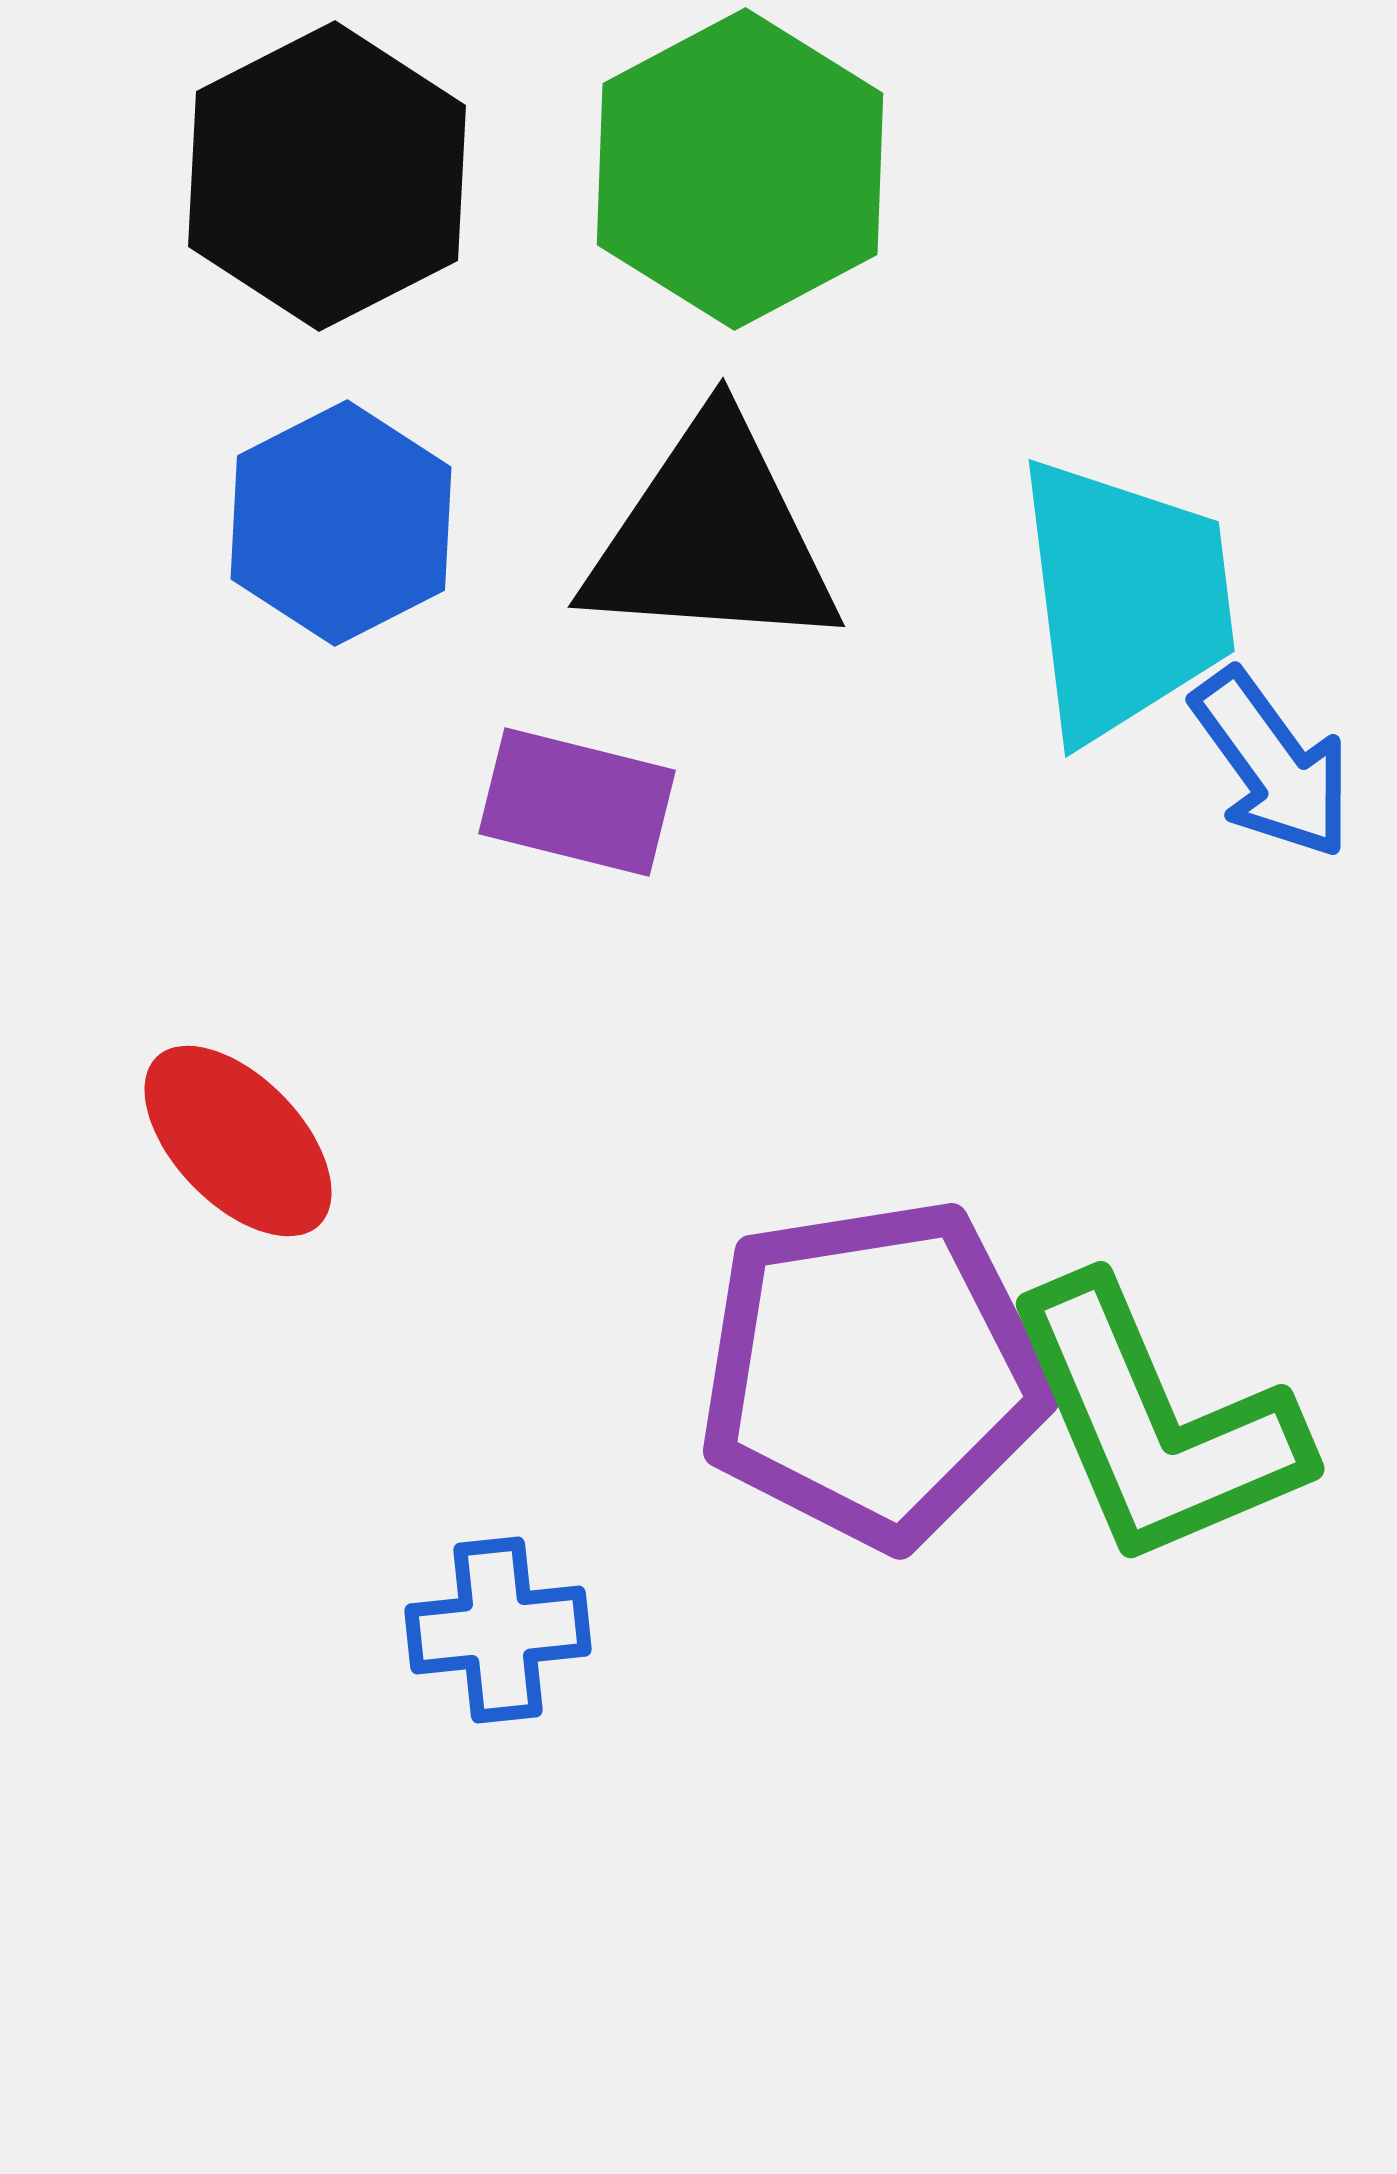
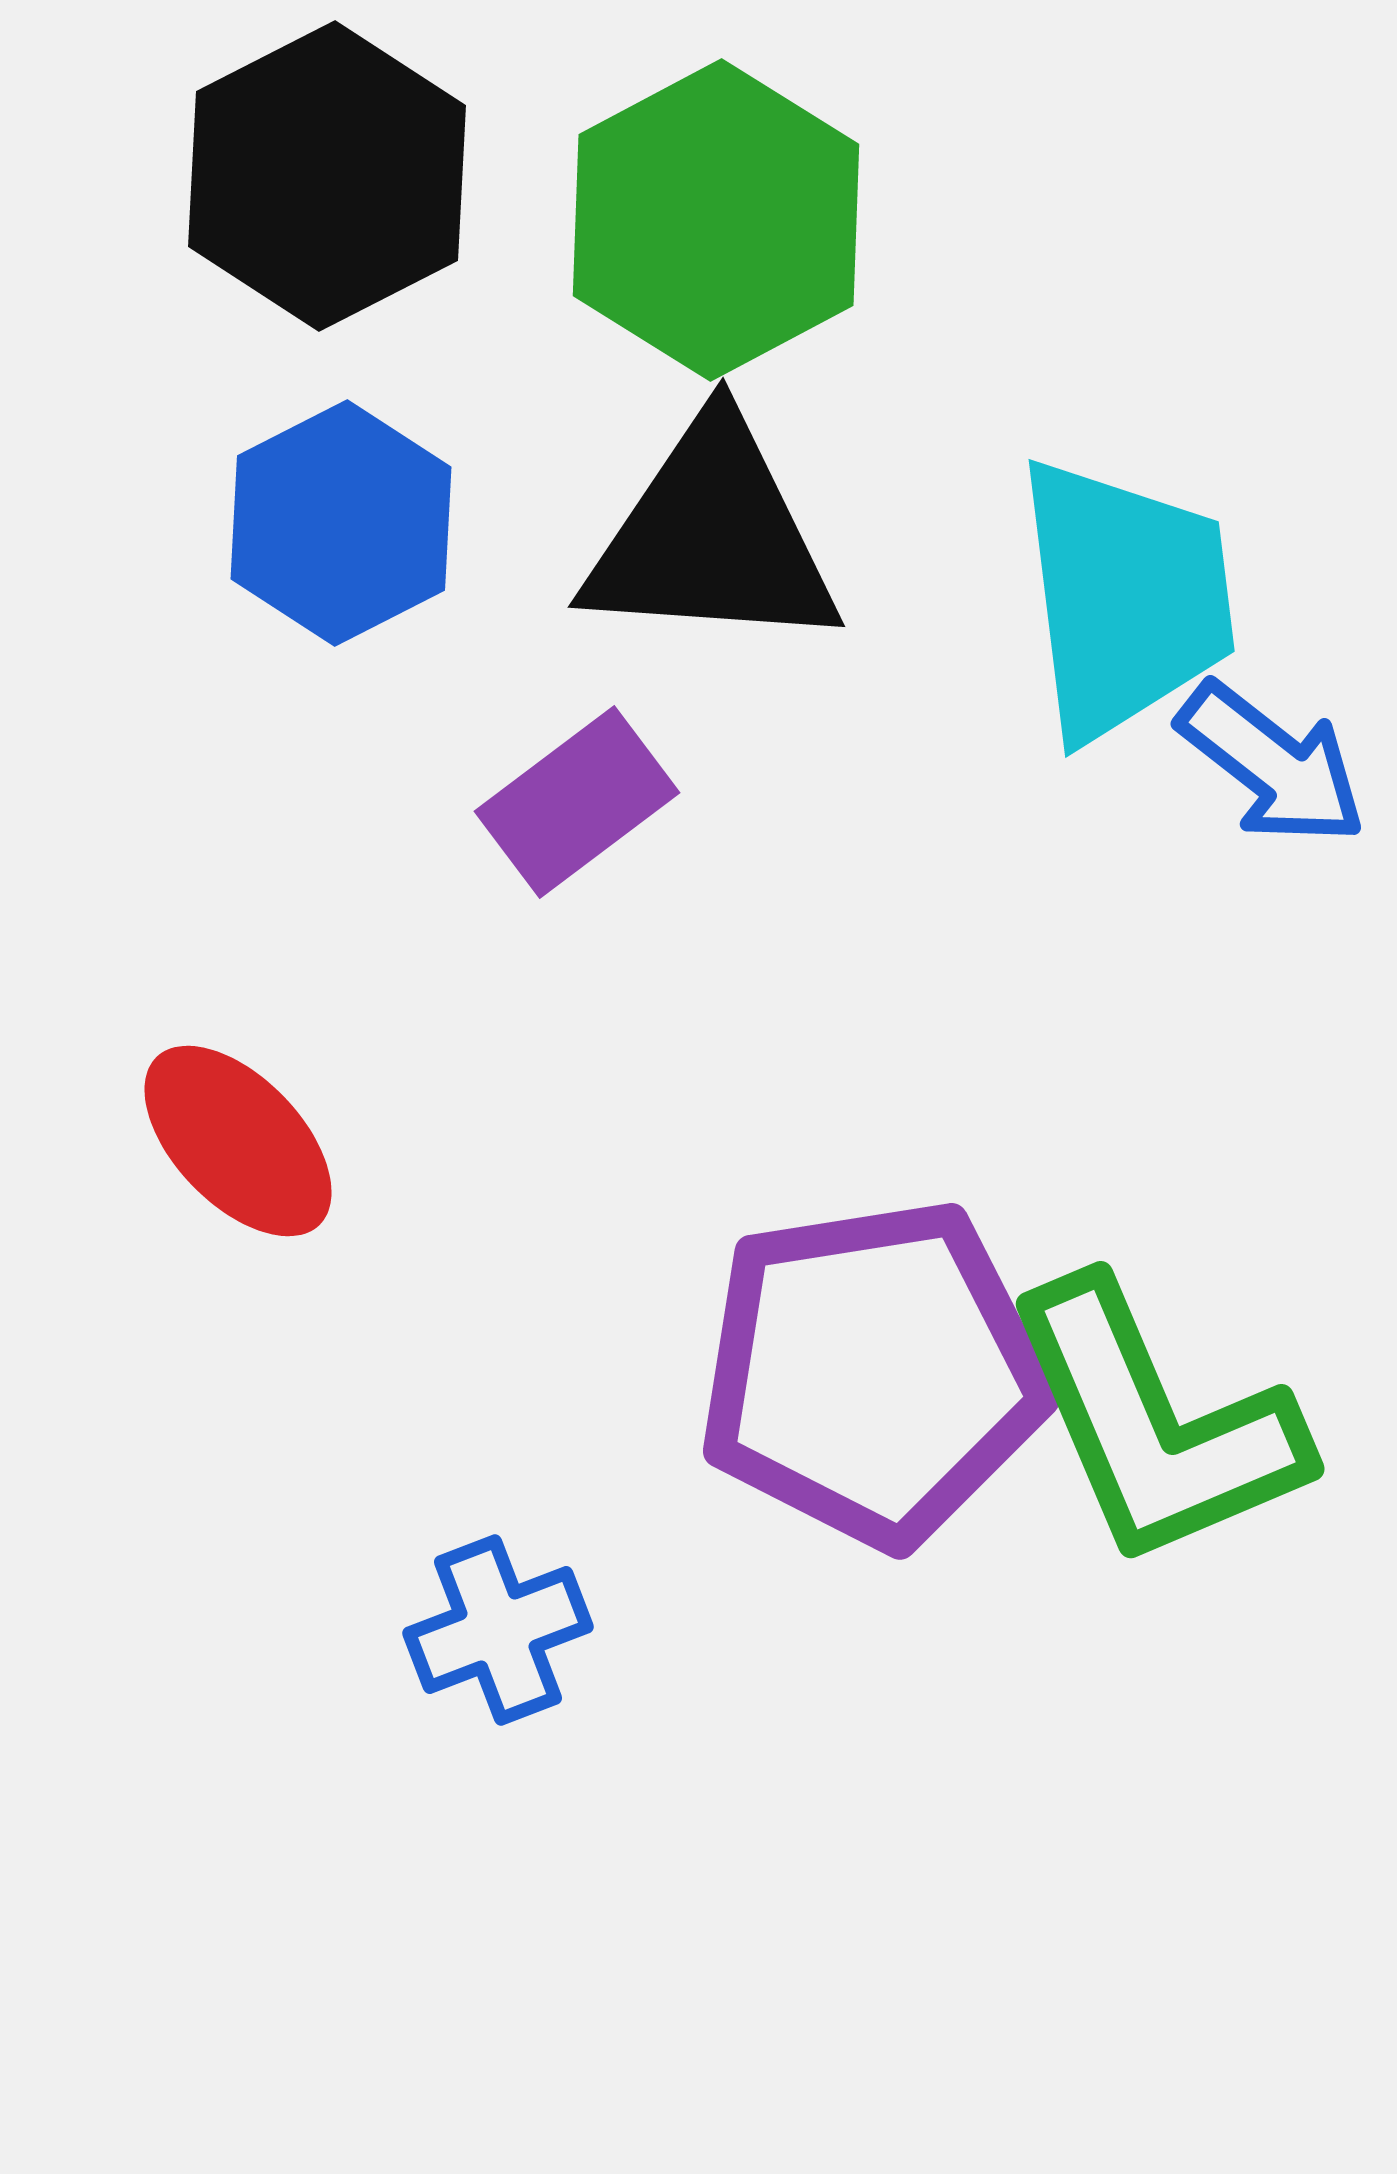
green hexagon: moved 24 px left, 51 px down
blue arrow: rotated 16 degrees counterclockwise
purple rectangle: rotated 51 degrees counterclockwise
blue cross: rotated 15 degrees counterclockwise
